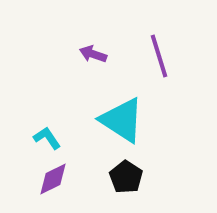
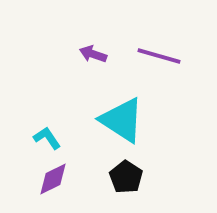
purple line: rotated 57 degrees counterclockwise
